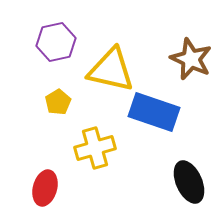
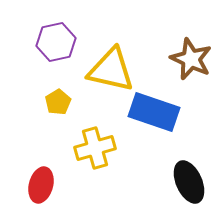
red ellipse: moved 4 px left, 3 px up
